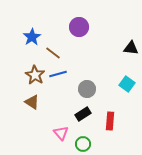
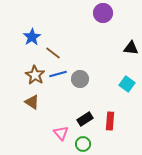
purple circle: moved 24 px right, 14 px up
gray circle: moved 7 px left, 10 px up
black rectangle: moved 2 px right, 5 px down
